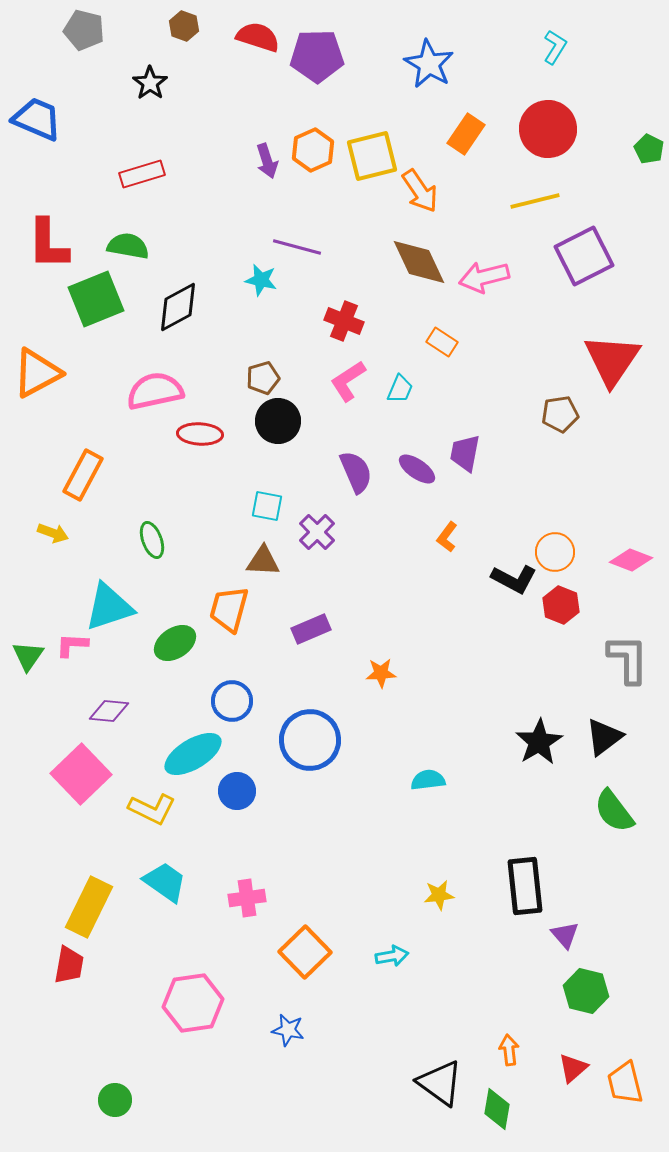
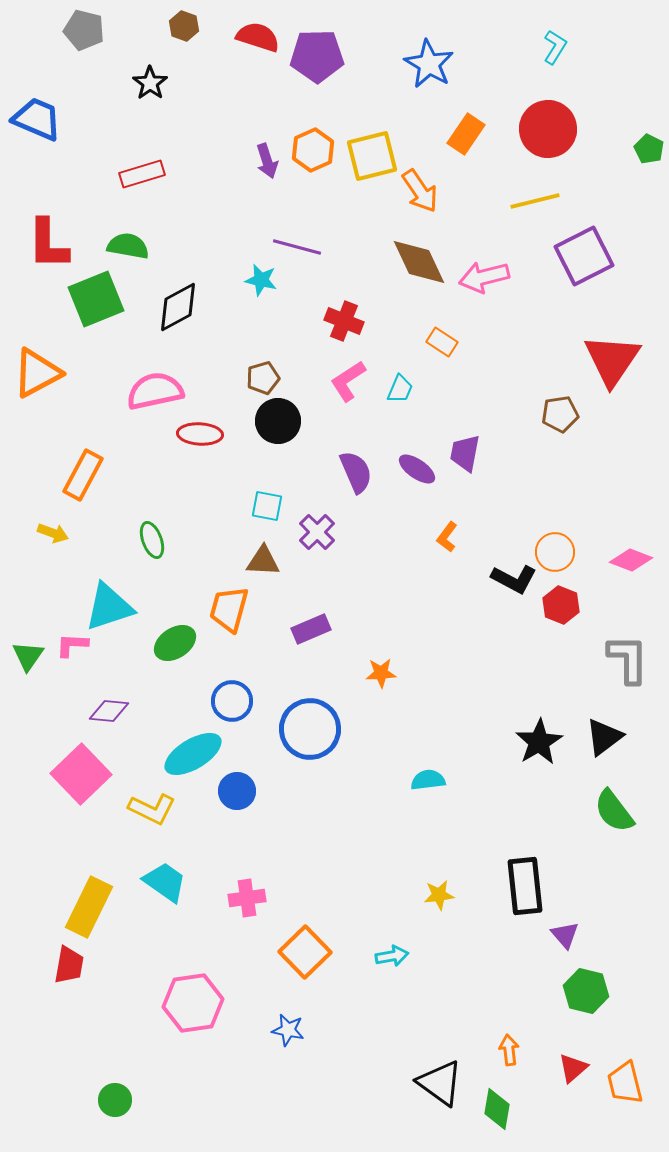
blue circle at (310, 740): moved 11 px up
